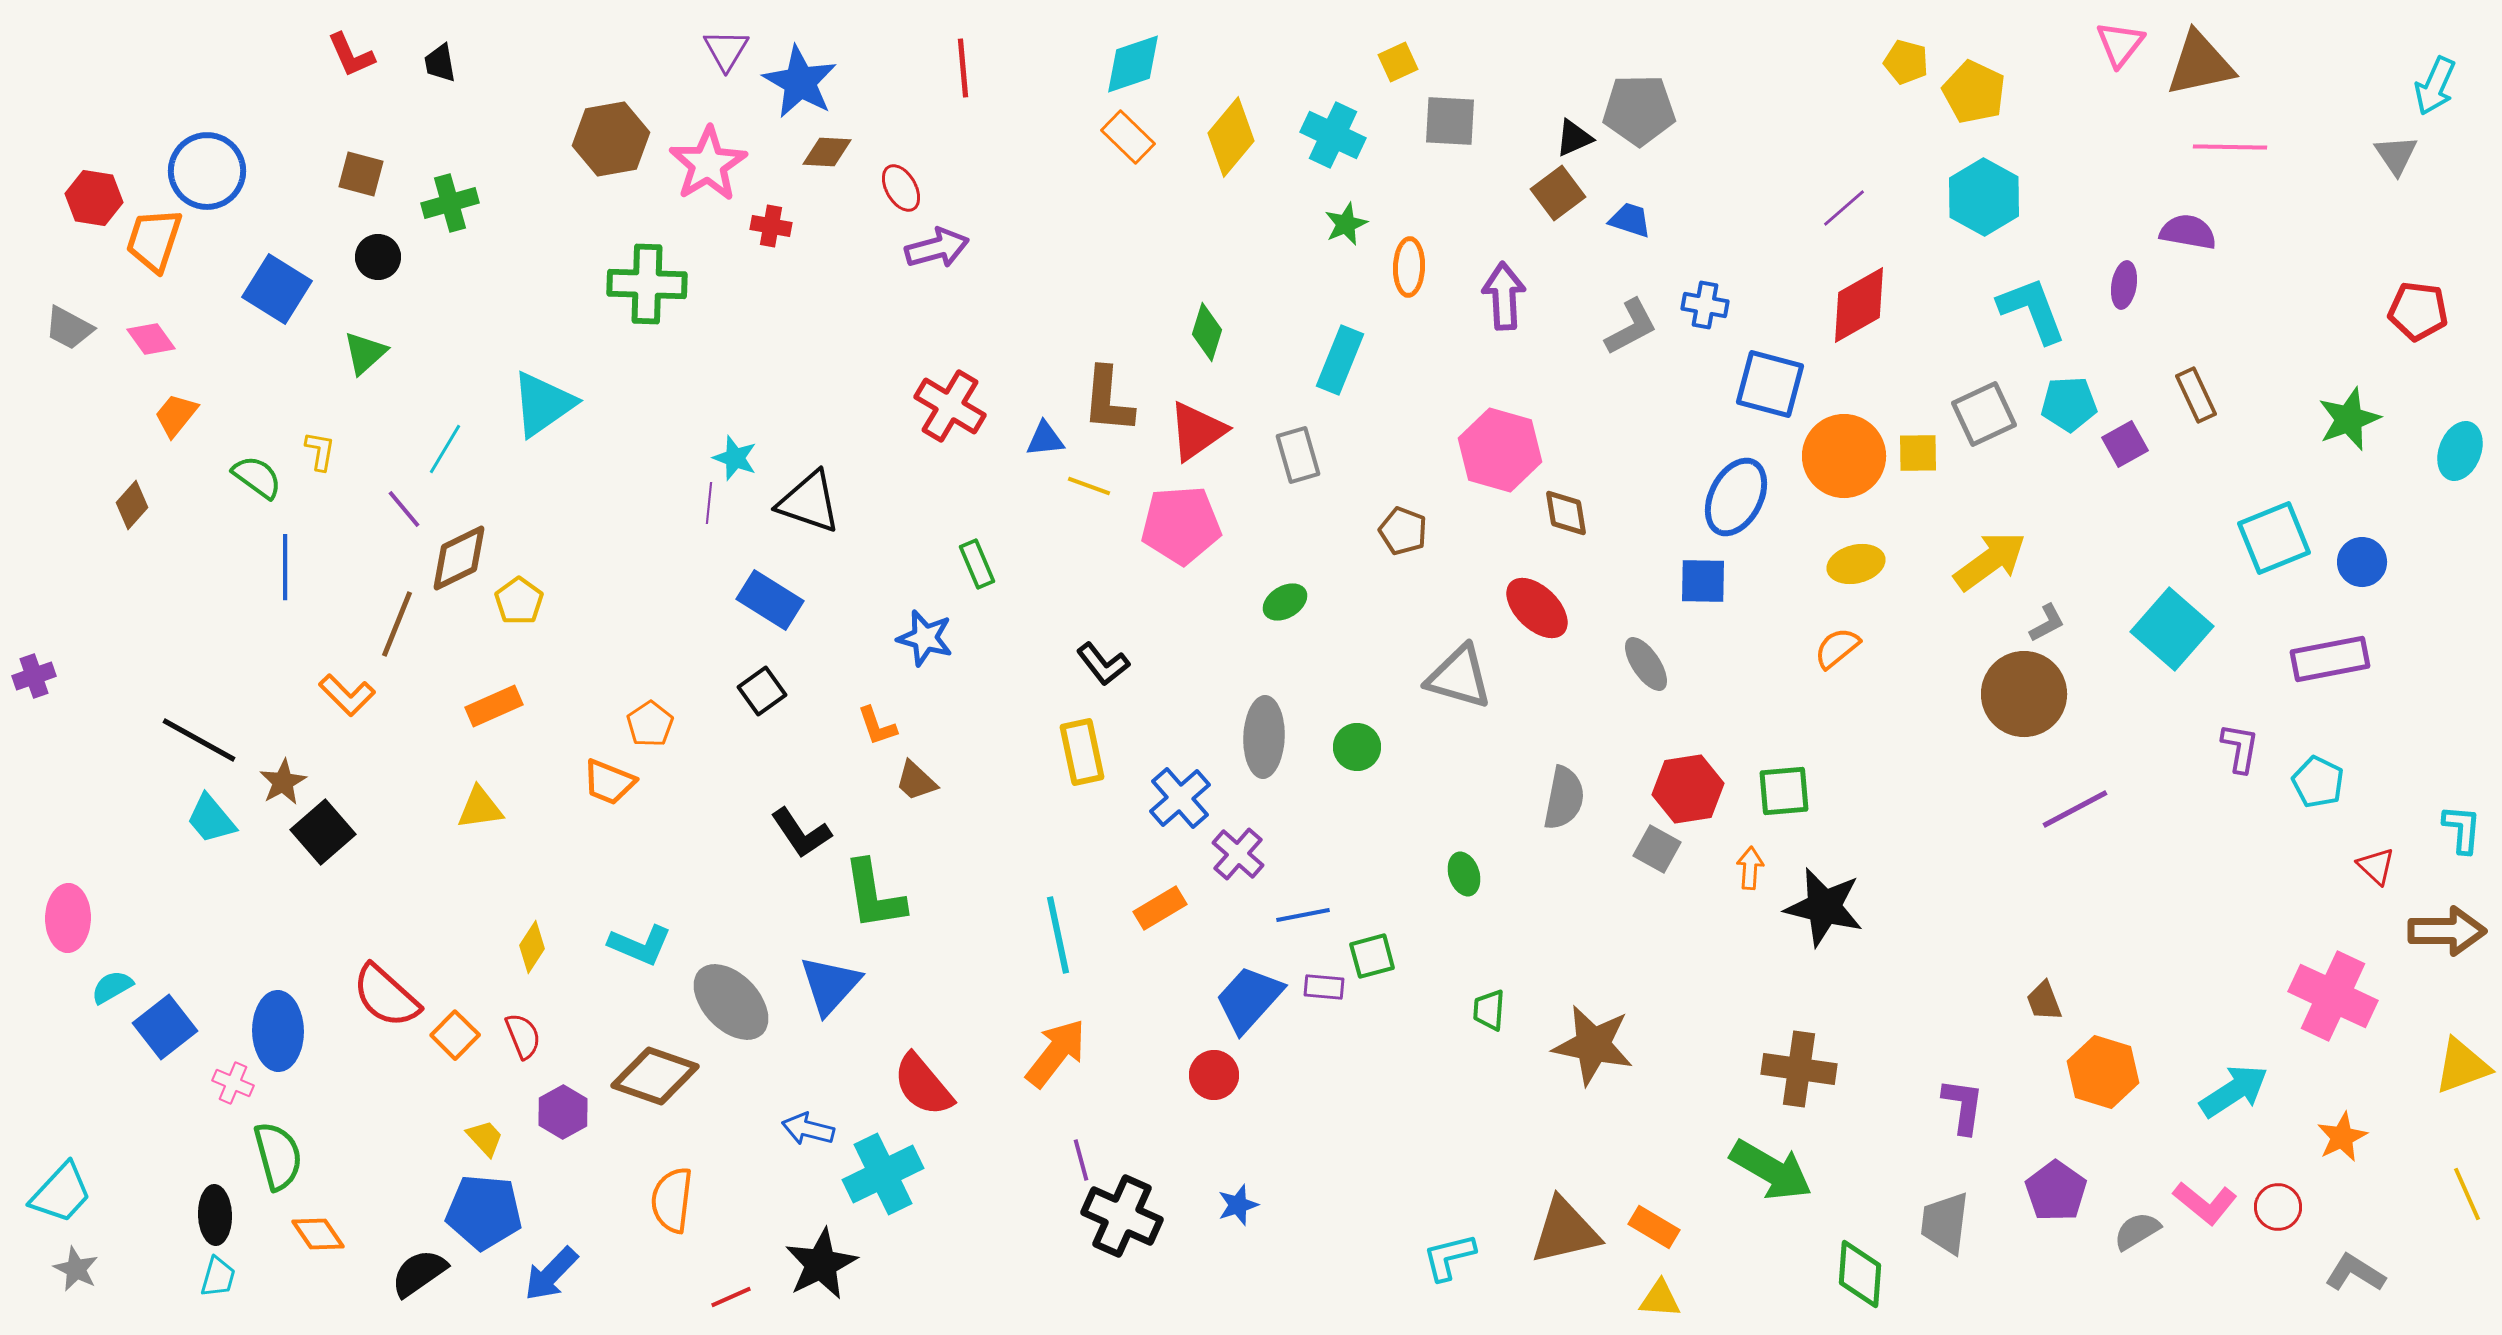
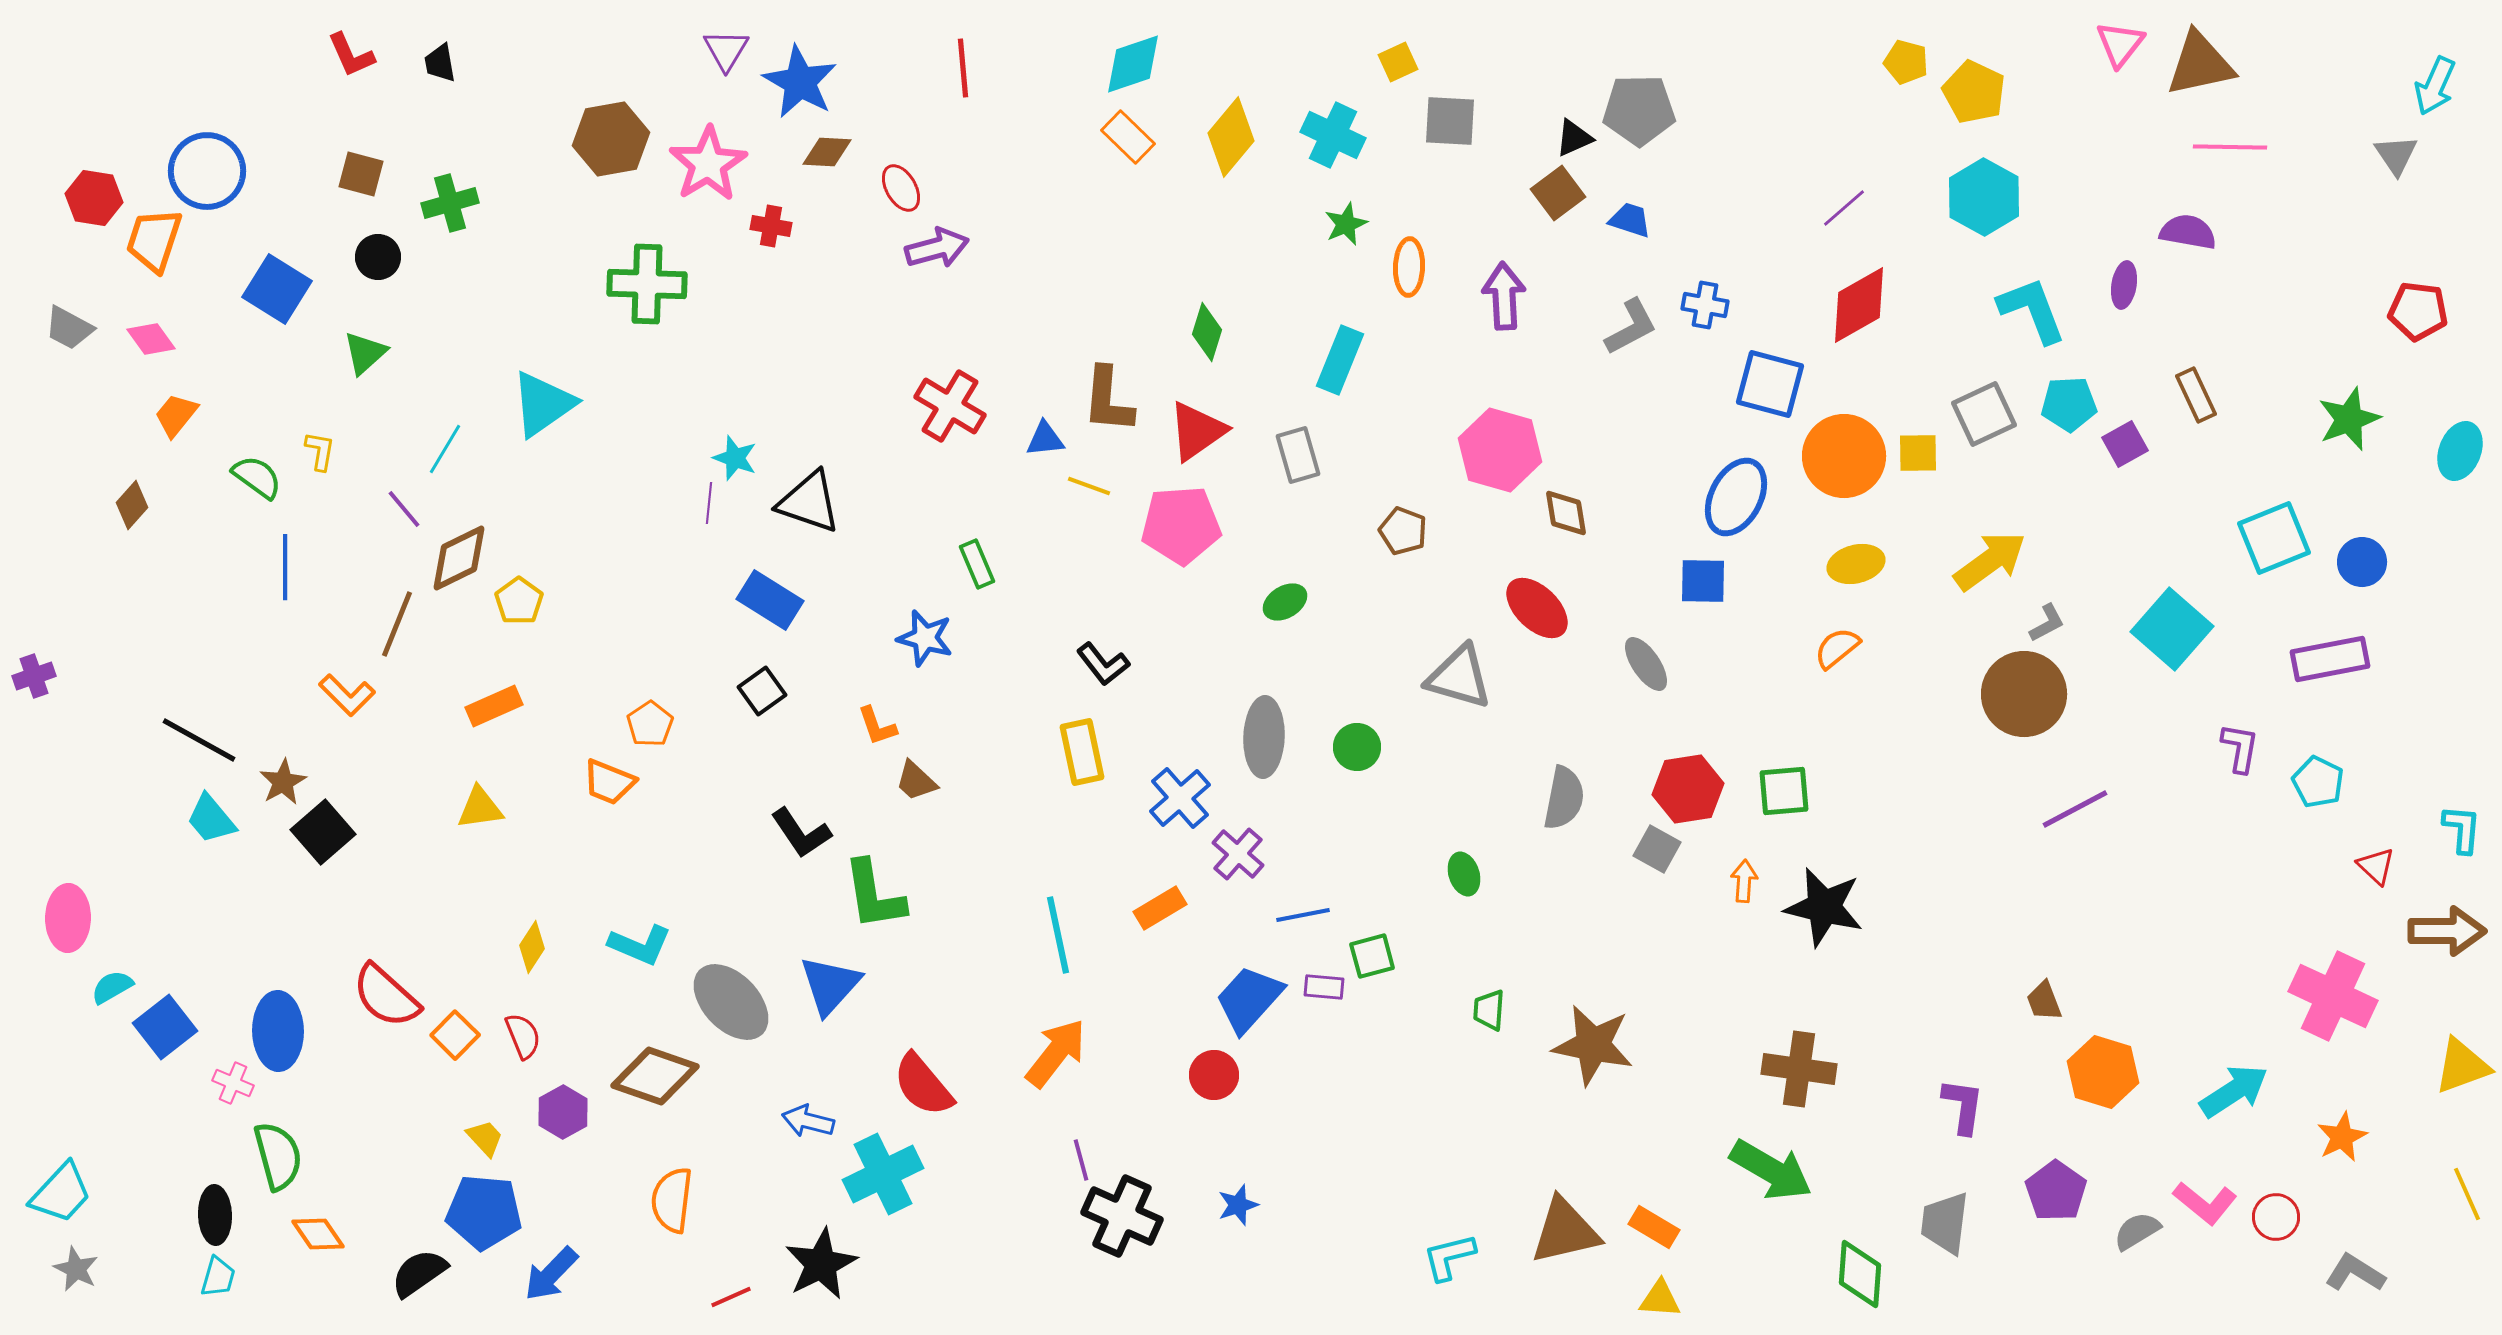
orange arrow at (1750, 868): moved 6 px left, 13 px down
blue arrow at (808, 1129): moved 8 px up
red circle at (2278, 1207): moved 2 px left, 10 px down
